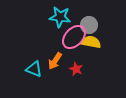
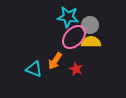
cyan star: moved 8 px right
gray circle: moved 1 px right
yellow semicircle: rotated 12 degrees counterclockwise
